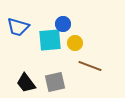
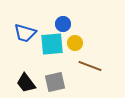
blue trapezoid: moved 7 px right, 6 px down
cyan square: moved 2 px right, 4 px down
